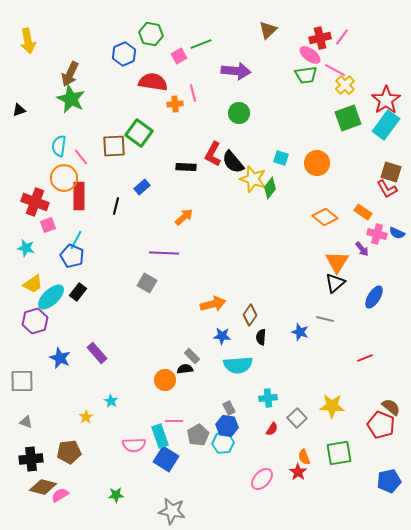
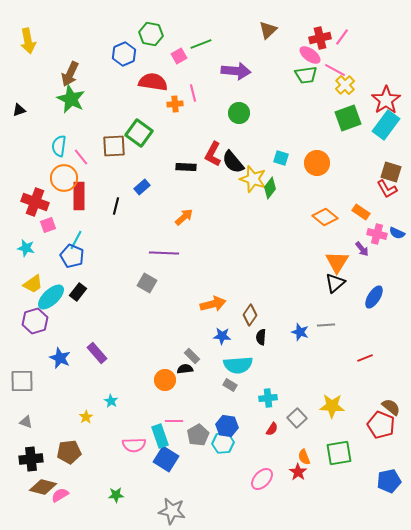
orange rectangle at (363, 212): moved 2 px left
gray line at (325, 319): moved 1 px right, 6 px down; rotated 18 degrees counterclockwise
gray rectangle at (229, 408): moved 1 px right, 23 px up; rotated 32 degrees counterclockwise
